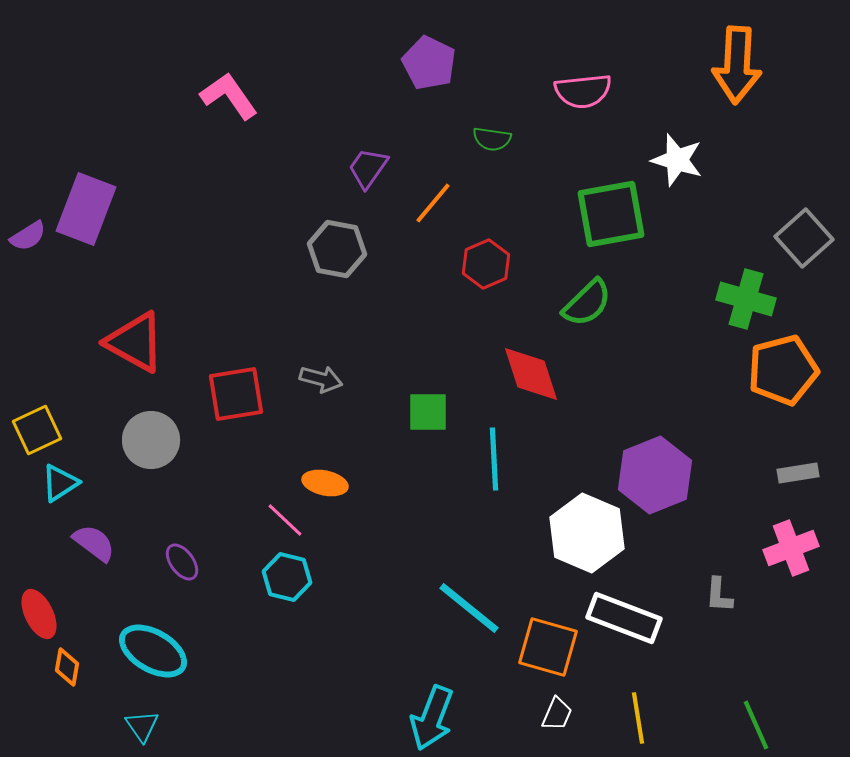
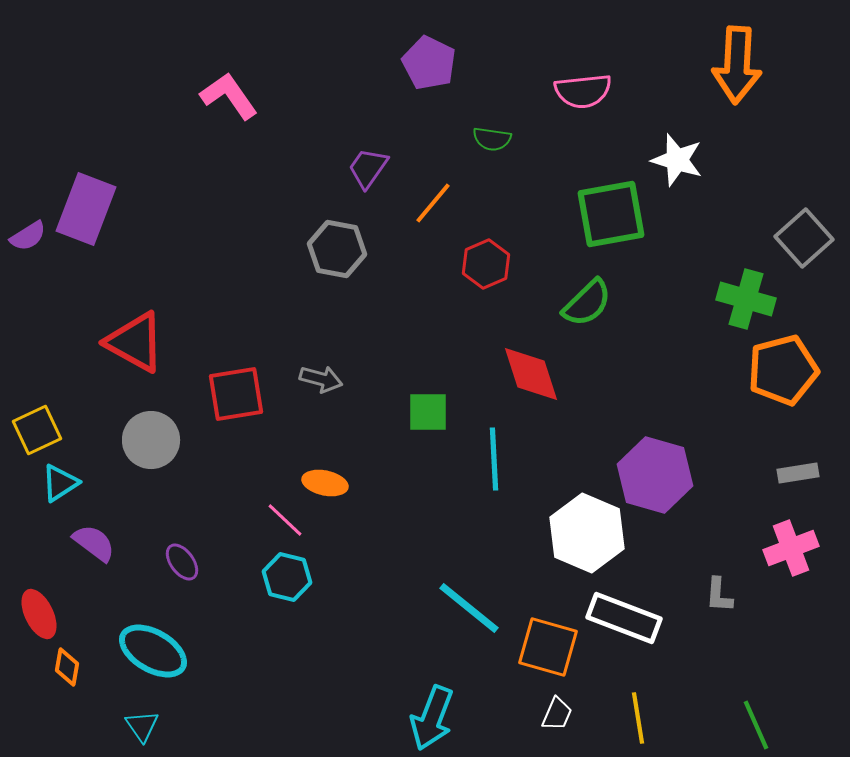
purple hexagon at (655, 475): rotated 22 degrees counterclockwise
